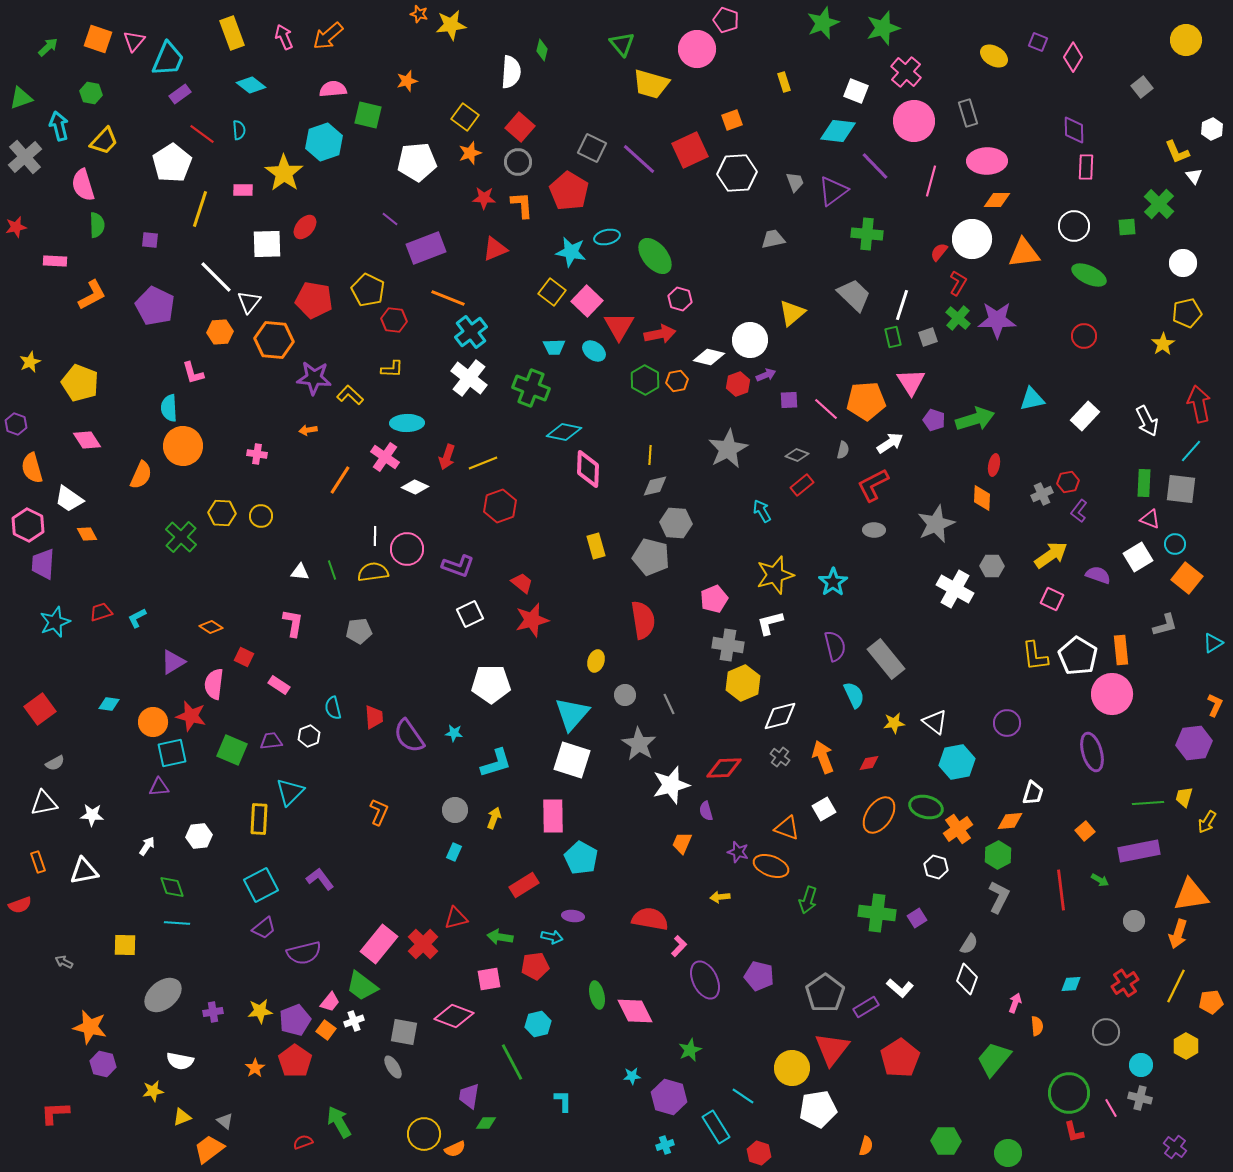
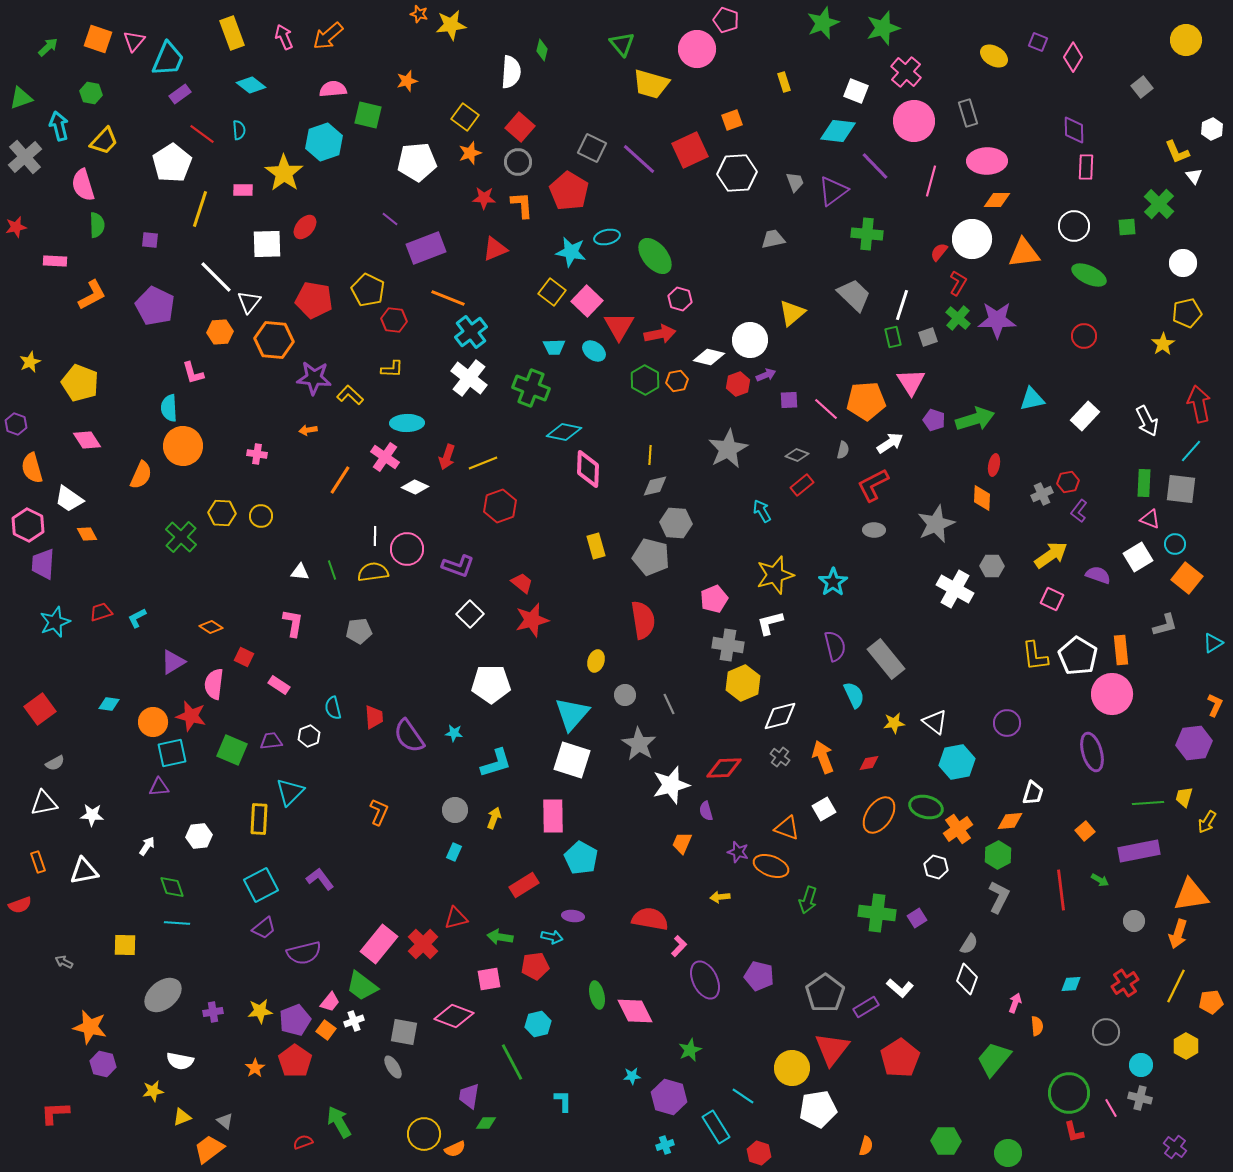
white square at (470, 614): rotated 20 degrees counterclockwise
